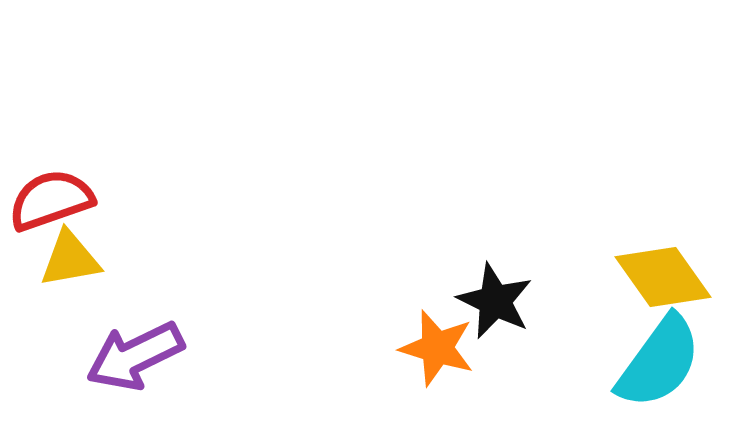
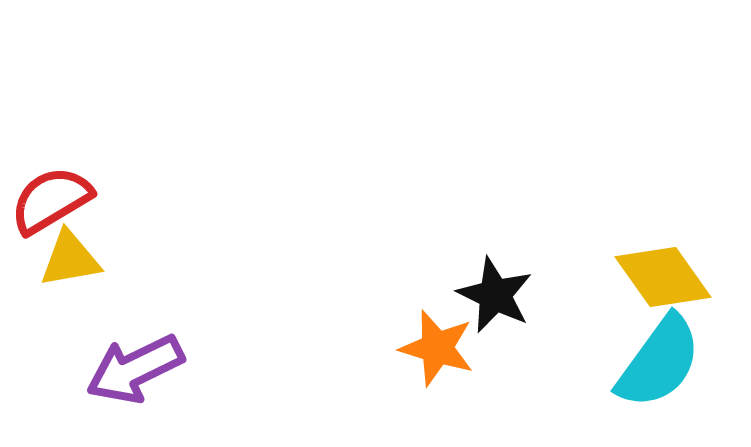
red semicircle: rotated 12 degrees counterclockwise
black star: moved 6 px up
purple arrow: moved 13 px down
